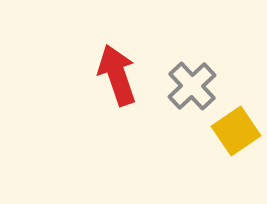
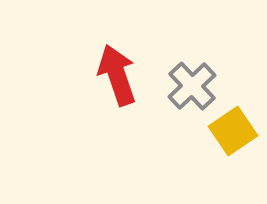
yellow square: moved 3 px left
